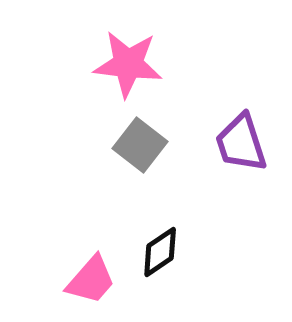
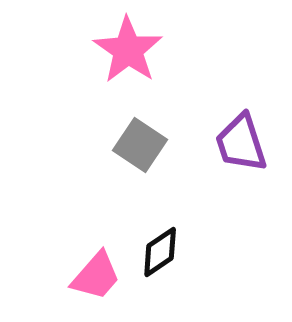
pink star: moved 14 px up; rotated 28 degrees clockwise
gray square: rotated 4 degrees counterclockwise
pink trapezoid: moved 5 px right, 4 px up
